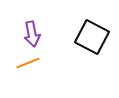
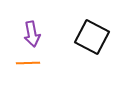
orange line: rotated 20 degrees clockwise
